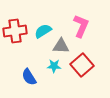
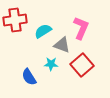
pink L-shape: moved 2 px down
red cross: moved 11 px up
gray triangle: moved 1 px right, 1 px up; rotated 18 degrees clockwise
cyan star: moved 3 px left, 2 px up
